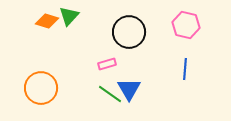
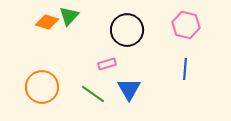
orange diamond: moved 1 px down
black circle: moved 2 px left, 2 px up
orange circle: moved 1 px right, 1 px up
green line: moved 17 px left
